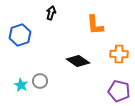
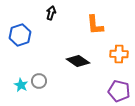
gray circle: moved 1 px left
